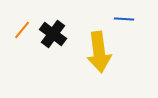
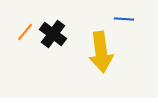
orange line: moved 3 px right, 2 px down
yellow arrow: moved 2 px right
